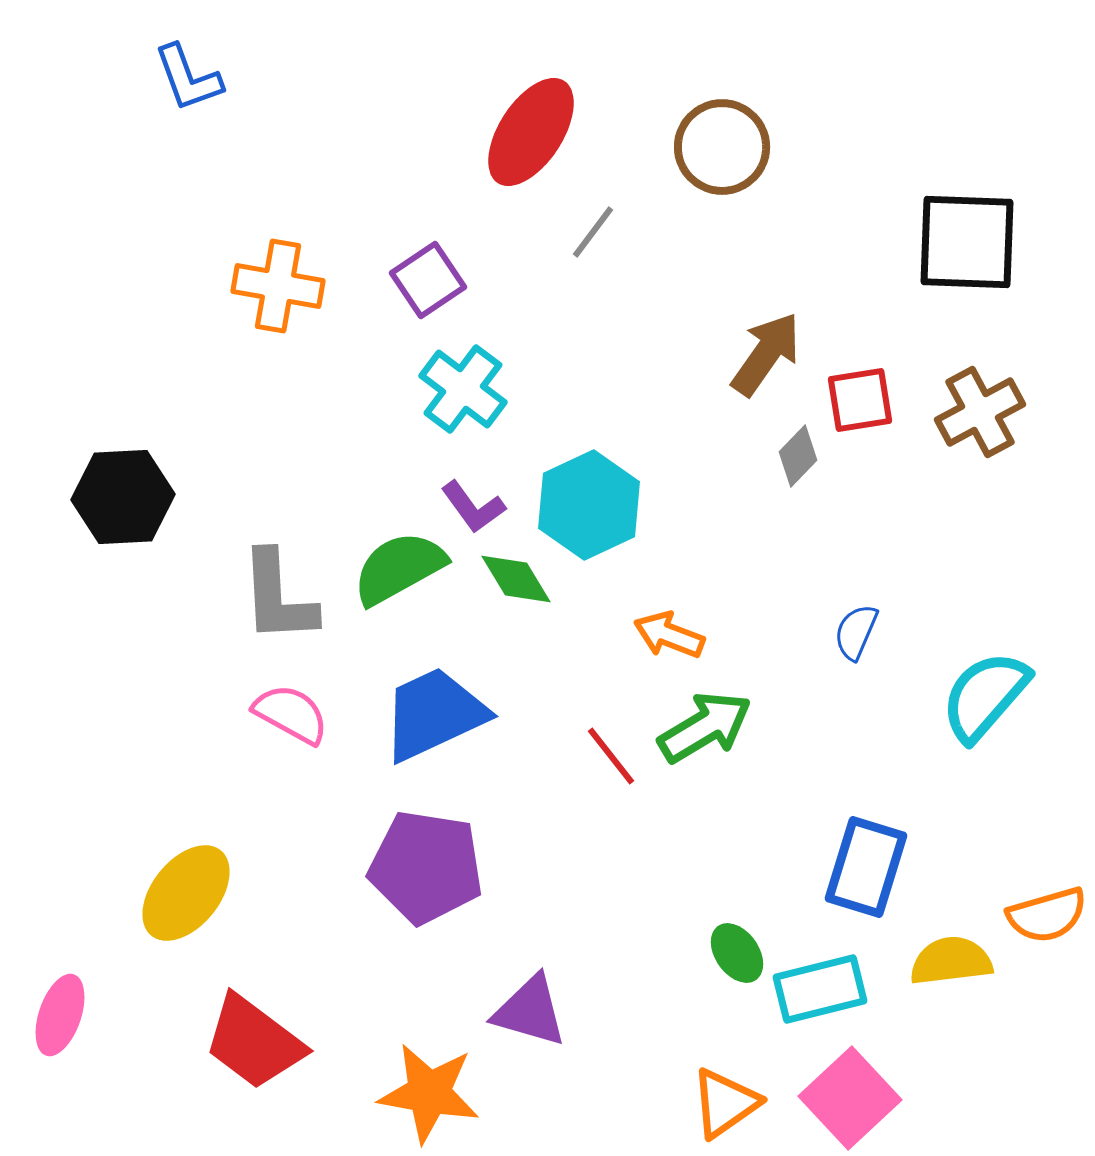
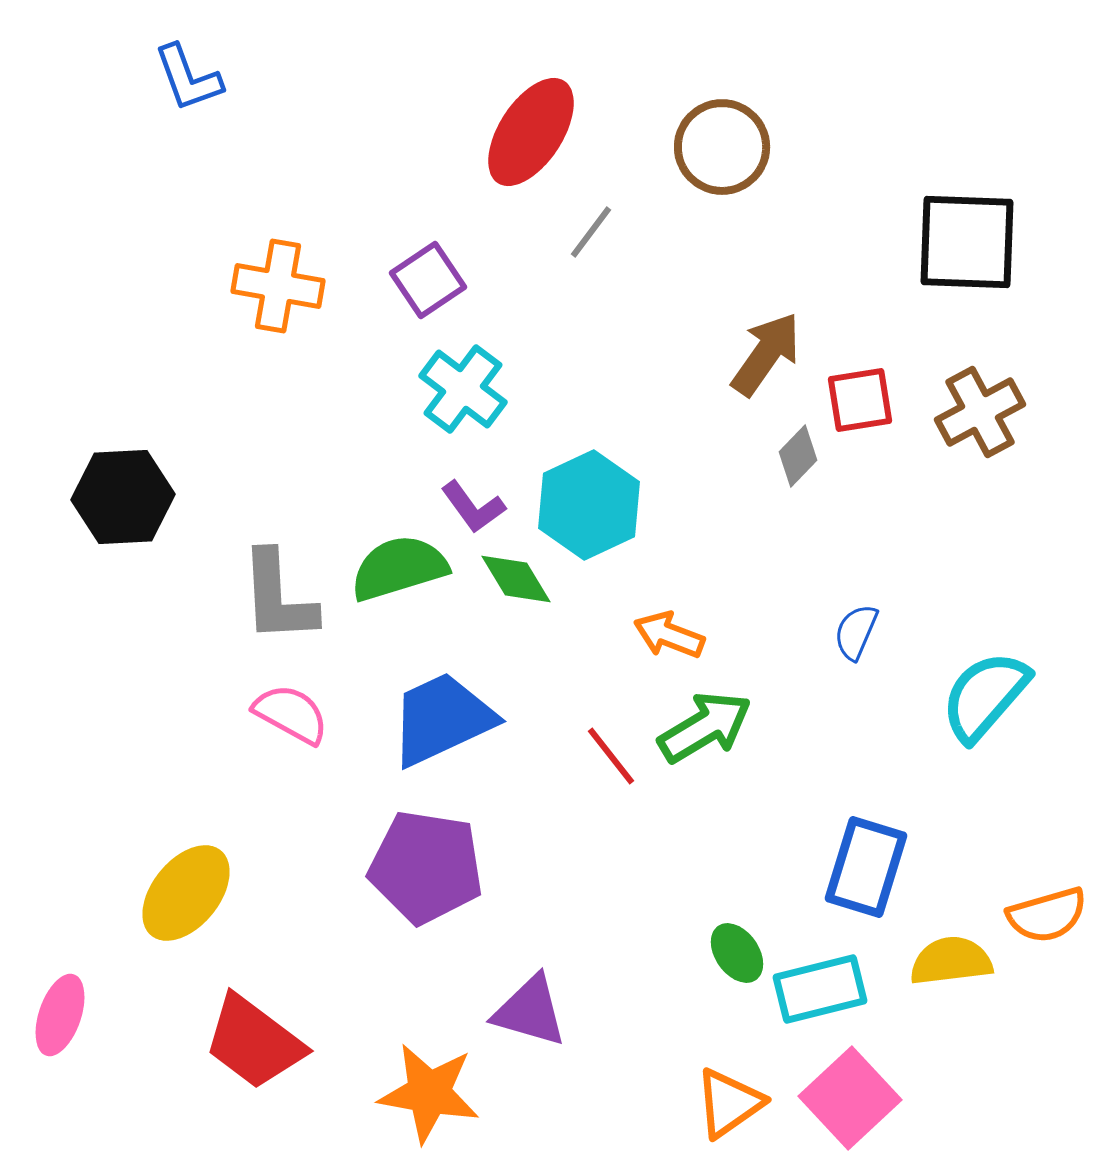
gray line: moved 2 px left
green semicircle: rotated 12 degrees clockwise
blue trapezoid: moved 8 px right, 5 px down
orange triangle: moved 4 px right
